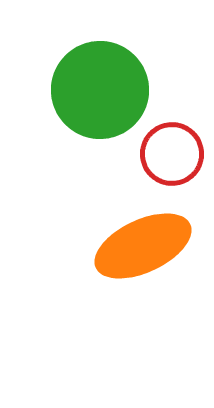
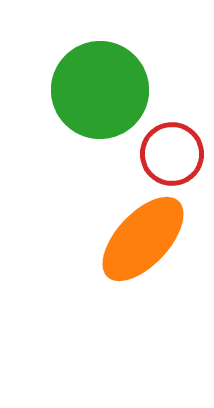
orange ellipse: moved 7 px up; rotated 22 degrees counterclockwise
